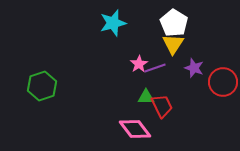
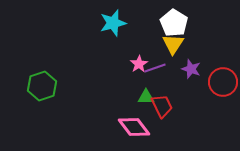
purple star: moved 3 px left, 1 px down
pink diamond: moved 1 px left, 2 px up
